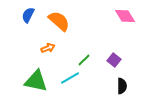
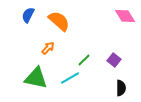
orange arrow: rotated 24 degrees counterclockwise
green triangle: moved 3 px up
black semicircle: moved 1 px left, 2 px down
